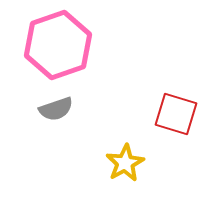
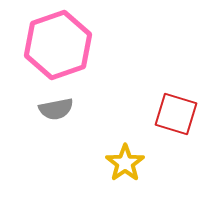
gray semicircle: rotated 8 degrees clockwise
yellow star: rotated 6 degrees counterclockwise
